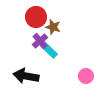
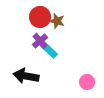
red circle: moved 4 px right
brown star: moved 4 px right, 6 px up
pink circle: moved 1 px right, 6 px down
